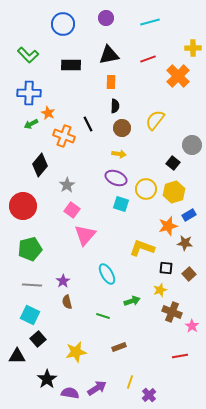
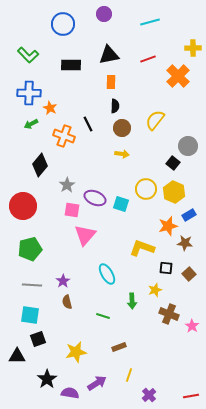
purple circle at (106, 18): moved 2 px left, 4 px up
orange star at (48, 113): moved 2 px right, 5 px up
gray circle at (192, 145): moved 4 px left, 1 px down
yellow arrow at (119, 154): moved 3 px right
purple ellipse at (116, 178): moved 21 px left, 20 px down
yellow hexagon at (174, 192): rotated 20 degrees counterclockwise
pink square at (72, 210): rotated 28 degrees counterclockwise
yellow star at (160, 290): moved 5 px left
green arrow at (132, 301): rotated 105 degrees clockwise
brown cross at (172, 312): moved 3 px left, 2 px down
cyan square at (30, 315): rotated 18 degrees counterclockwise
black square at (38, 339): rotated 21 degrees clockwise
red line at (180, 356): moved 11 px right, 40 px down
yellow line at (130, 382): moved 1 px left, 7 px up
purple arrow at (97, 388): moved 5 px up
